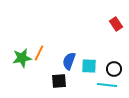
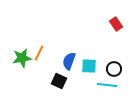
black square: rotated 28 degrees clockwise
